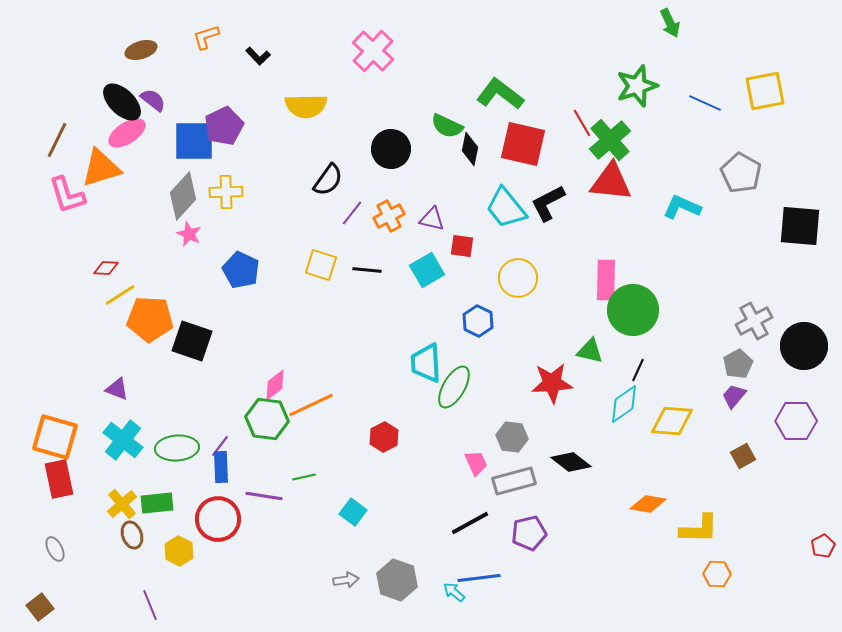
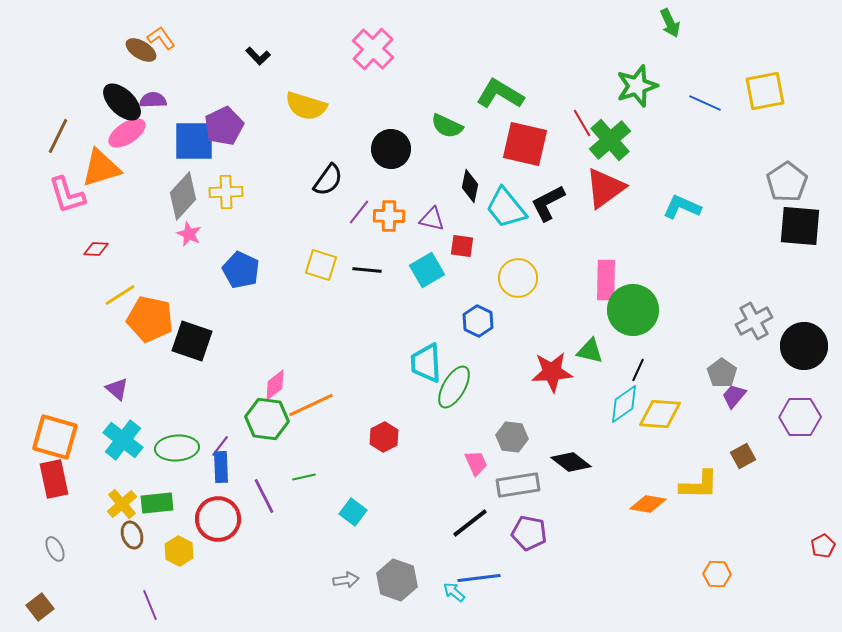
orange L-shape at (206, 37): moved 45 px left, 1 px down; rotated 72 degrees clockwise
brown ellipse at (141, 50): rotated 48 degrees clockwise
pink cross at (373, 51): moved 2 px up
green L-shape at (500, 94): rotated 6 degrees counterclockwise
purple semicircle at (153, 100): rotated 40 degrees counterclockwise
yellow semicircle at (306, 106): rotated 18 degrees clockwise
brown line at (57, 140): moved 1 px right, 4 px up
red square at (523, 144): moved 2 px right
black diamond at (470, 149): moved 37 px down
gray pentagon at (741, 173): moved 46 px right, 9 px down; rotated 9 degrees clockwise
red triangle at (611, 182): moved 6 px left, 6 px down; rotated 42 degrees counterclockwise
purple line at (352, 213): moved 7 px right, 1 px up
orange cross at (389, 216): rotated 28 degrees clockwise
red diamond at (106, 268): moved 10 px left, 19 px up
orange pentagon at (150, 319): rotated 9 degrees clockwise
gray pentagon at (738, 364): moved 16 px left, 9 px down; rotated 8 degrees counterclockwise
red star at (552, 383): moved 11 px up
purple triangle at (117, 389): rotated 20 degrees clockwise
yellow diamond at (672, 421): moved 12 px left, 7 px up
purple hexagon at (796, 421): moved 4 px right, 4 px up
red rectangle at (59, 479): moved 5 px left
gray rectangle at (514, 481): moved 4 px right, 4 px down; rotated 6 degrees clockwise
purple line at (264, 496): rotated 54 degrees clockwise
black line at (470, 523): rotated 9 degrees counterclockwise
yellow L-shape at (699, 529): moved 44 px up
purple pentagon at (529, 533): rotated 24 degrees clockwise
